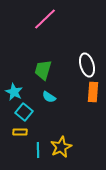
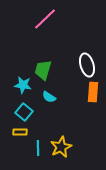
cyan star: moved 9 px right, 7 px up; rotated 18 degrees counterclockwise
cyan line: moved 2 px up
